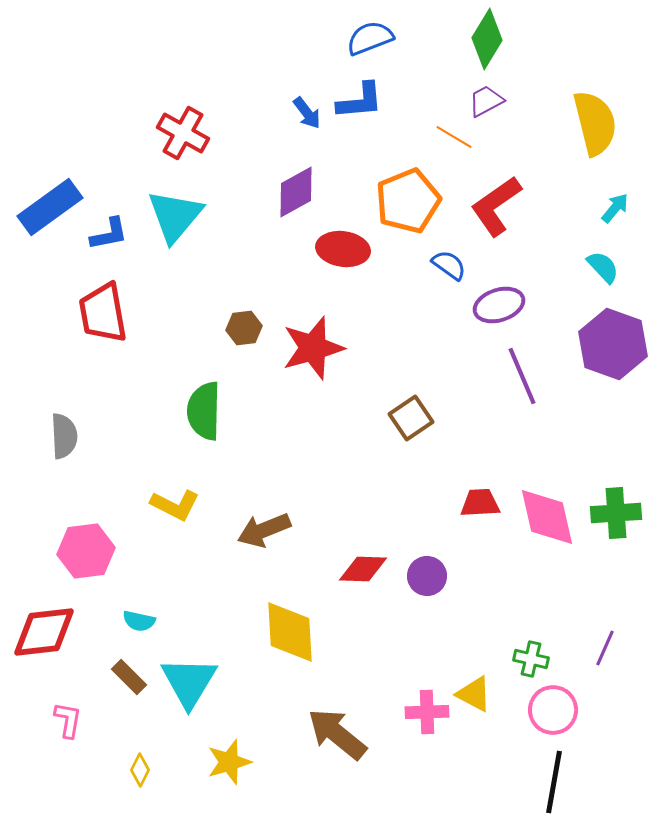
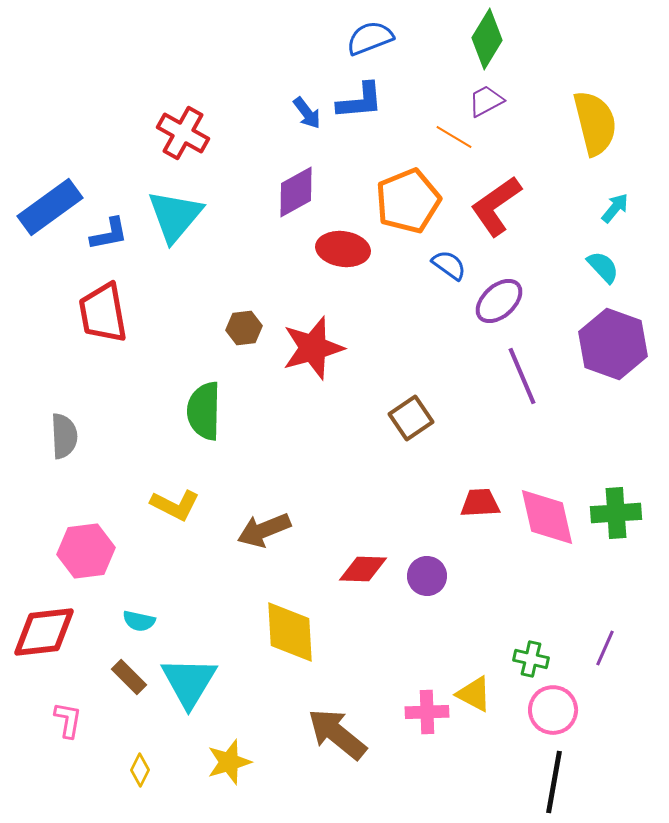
purple ellipse at (499, 305): moved 4 px up; rotated 24 degrees counterclockwise
